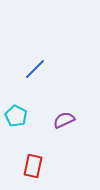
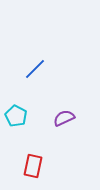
purple semicircle: moved 2 px up
